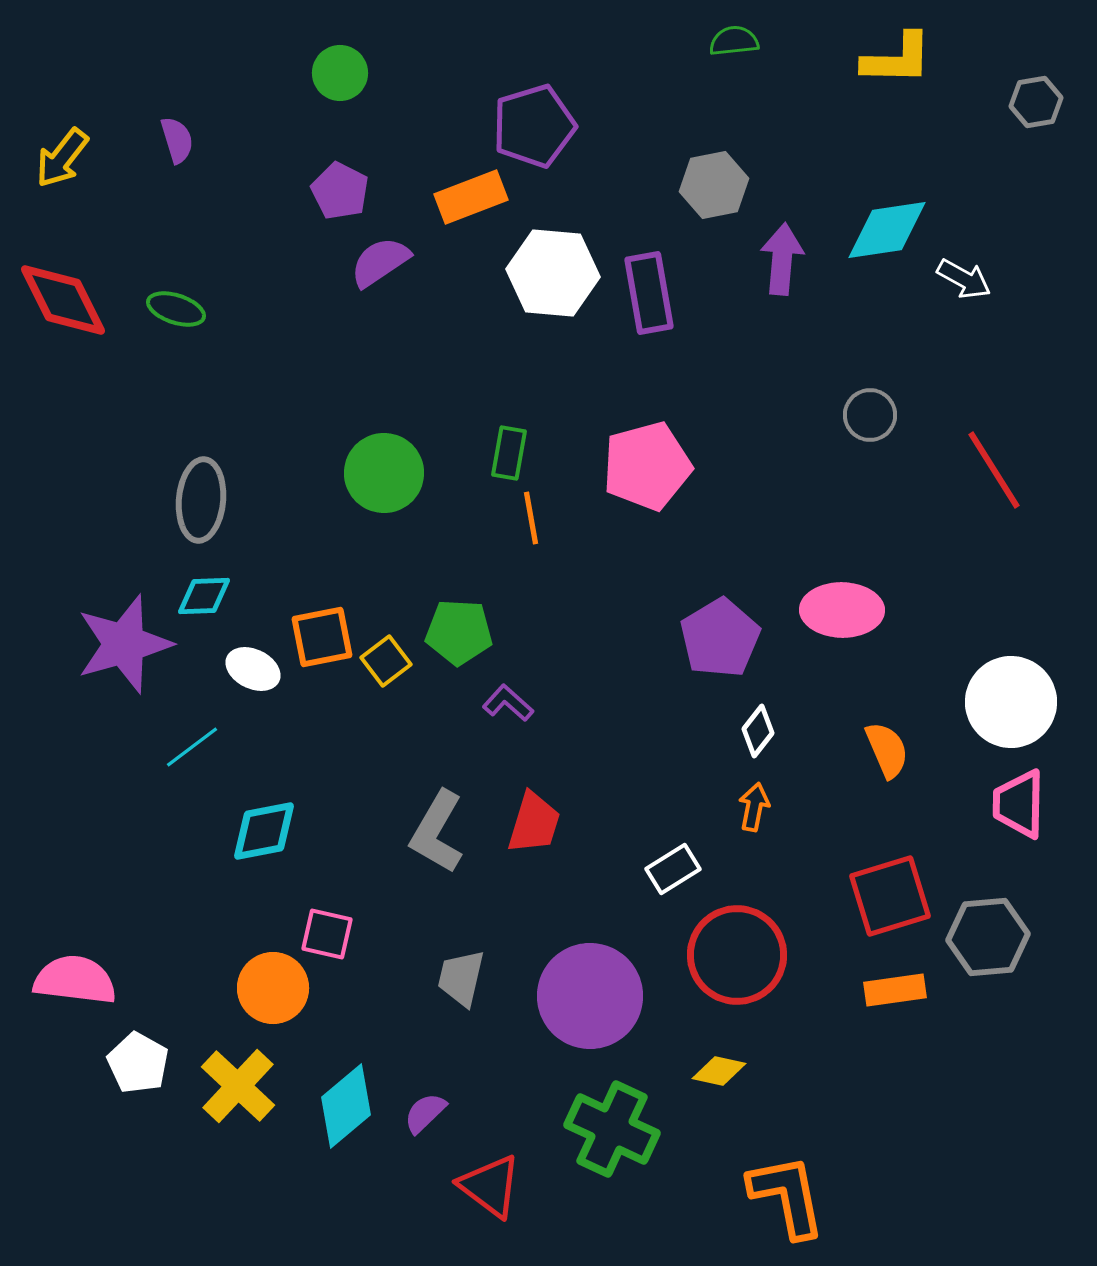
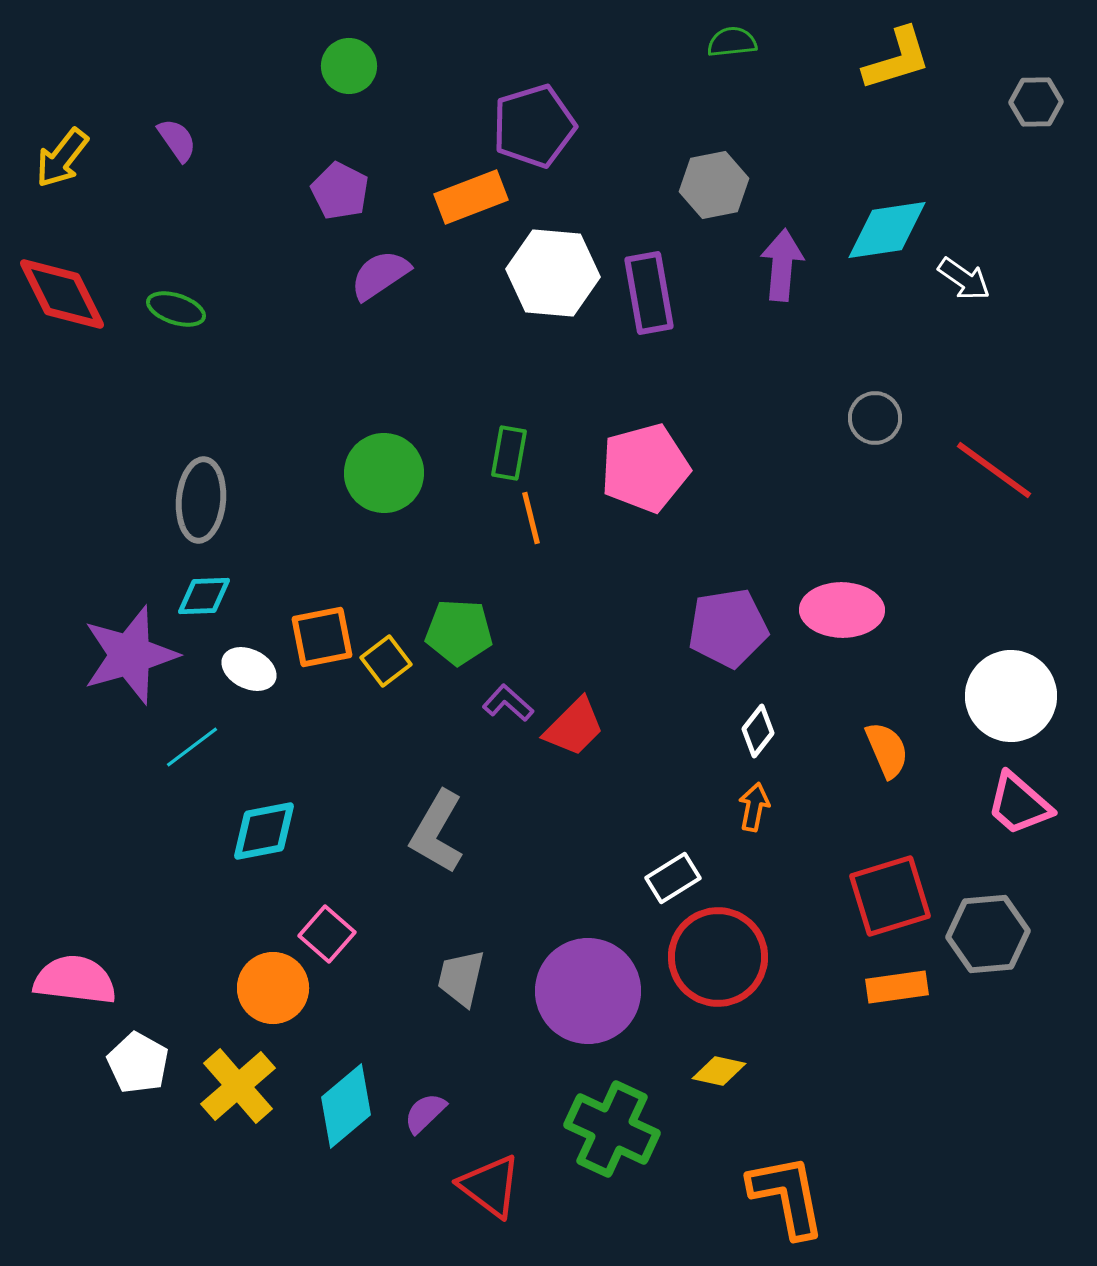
green semicircle at (734, 41): moved 2 px left, 1 px down
yellow L-shape at (897, 59): rotated 18 degrees counterclockwise
green circle at (340, 73): moved 9 px right, 7 px up
gray hexagon at (1036, 102): rotated 9 degrees clockwise
purple semicircle at (177, 140): rotated 18 degrees counterclockwise
purple arrow at (782, 259): moved 6 px down
purple semicircle at (380, 262): moved 13 px down
white arrow at (964, 279): rotated 6 degrees clockwise
red diamond at (63, 300): moved 1 px left, 6 px up
gray circle at (870, 415): moved 5 px right, 3 px down
pink pentagon at (647, 466): moved 2 px left, 2 px down
red line at (994, 470): rotated 22 degrees counterclockwise
orange line at (531, 518): rotated 4 degrees counterclockwise
purple pentagon at (720, 638): moved 8 px right, 10 px up; rotated 22 degrees clockwise
purple star at (124, 644): moved 6 px right, 11 px down
white ellipse at (253, 669): moved 4 px left
white circle at (1011, 702): moved 6 px up
pink trapezoid at (1019, 804): rotated 50 degrees counterclockwise
red trapezoid at (534, 823): moved 40 px right, 96 px up; rotated 28 degrees clockwise
white rectangle at (673, 869): moved 9 px down
pink square at (327, 934): rotated 28 degrees clockwise
gray hexagon at (988, 937): moved 3 px up
red circle at (737, 955): moved 19 px left, 2 px down
orange rectangle at (895, 990): moved 2 px right, 3 px up
purple circle at (590, 996): moved 2 px left, 5 px up
yellow cross at (238, 1086): rotated 6 degrees clockwise
